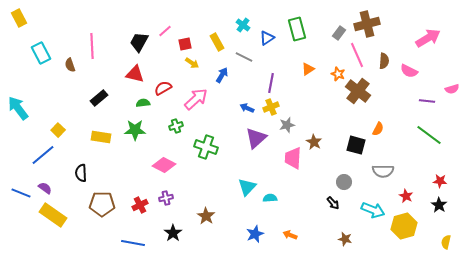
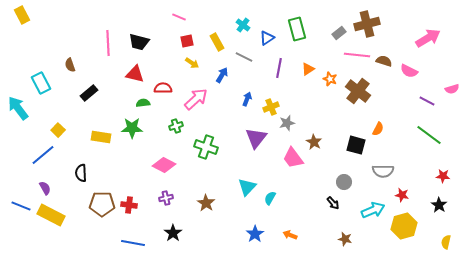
yellow rectangle at (19, 18): moved 3 px right, 3 px up
pink line at (165, 31): moved 14 px right, 14 px up; rotated 64 degrees clockwise
gray rectangle at (339, 33): rotated 16 degrees clockwise
black trapezoid at (139, 42): rotated 105 degrees counterclockwise
red square at (185, 44): moved 2 px right, 3 px up
pink line at (92, 46): moved 16 px right, 3 px up
cyan rectangle at (41, 53): moved 30 px down
pink line at (357, 55): rotated 60 degrees counterclockwise
brown semicircle at (384, 61): rotated 77 degrees counterclockwise
orange star at (338, 74): moved 8 px left, 5 px down
purple line at (271, 83): moved 8 px right, 15 px up
red semicircle at (163, 88): rotated 30 degrees clockwise
black rectangle at (99, 98): moved 10 px left, 5 px up
purple line at (427, 101): rotated 21 degrees clockwise
blue arrow at (247, 108): moved 9 px up; rotated 88 degrees clockwise
gray star at (287, 125): moved 2 px up
green star at (135, 130): moved 3 px left, 2 px up
purple triangle at (256, 138): rotated 10 degrees counterclockwise
pink trapezoid at (293, 158): rotated 40 degrees counterclockwise
red star at (440, 181): moved 3 px right, 5 px up
purple semicircle at (45, 188): rotated 24 degrees clockwise
blue line at (21, 193): moved 13 px down
red star at (406, 196): moved 4 px left, 1 px up; rotated 16 degrees counterclockwise
cyan semicircle at (270, 198): rotated 56 degrees counterclockwise
red cross at (140, 205): moved 11 px left; rotated 35 degrees clockwise
cyan arrow at (373, 210): rotated 45 degrees counterclockwise
yellow rectangle at (53, 215): moved 2 px left; rotated 8 degrees counterclockwise
brown star at (206, 216): moved 13 px up
blue star at (255, 234): rotated 12 degrees counterclockwise
